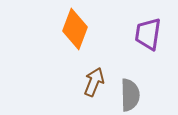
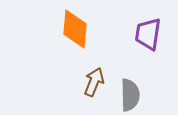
orange diamond: rotated 15 degrees counterclockwise
